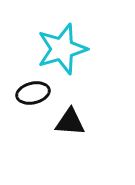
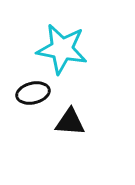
cyan star: rotated 27 degrees clockwise
